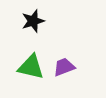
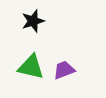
purple trapezoid: moved 3 px down
